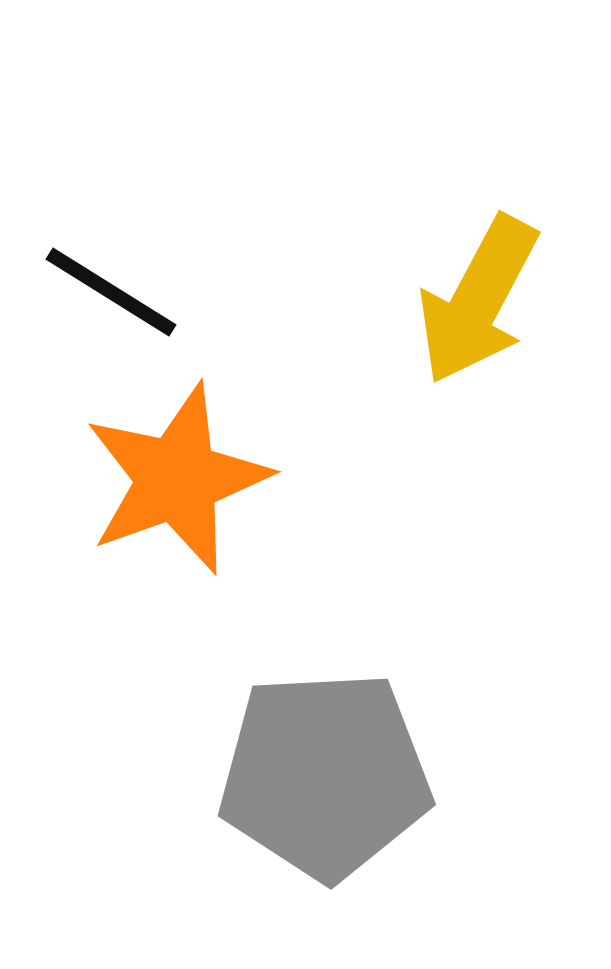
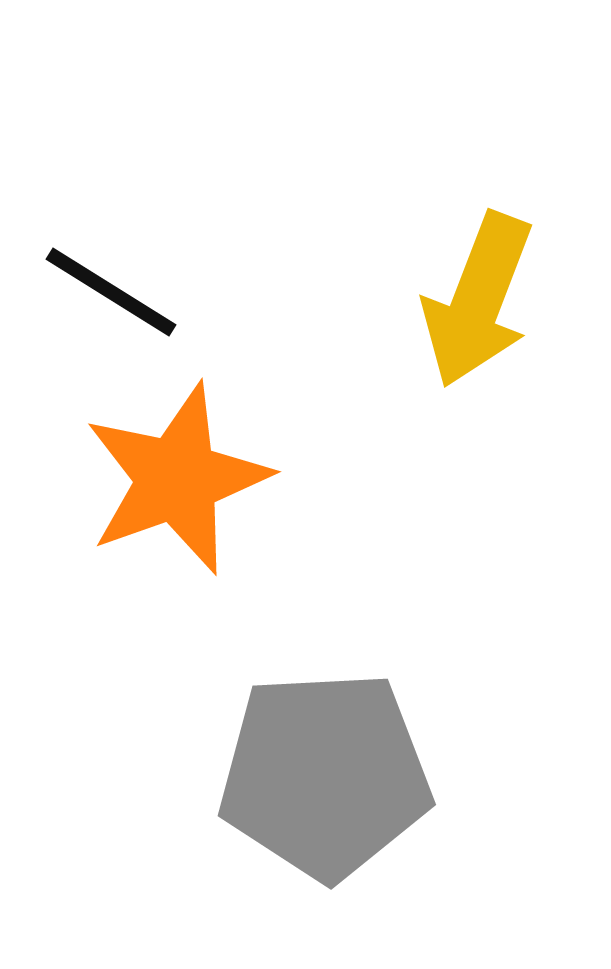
yellow arrow: rotated 7 degrees counterclockwise
